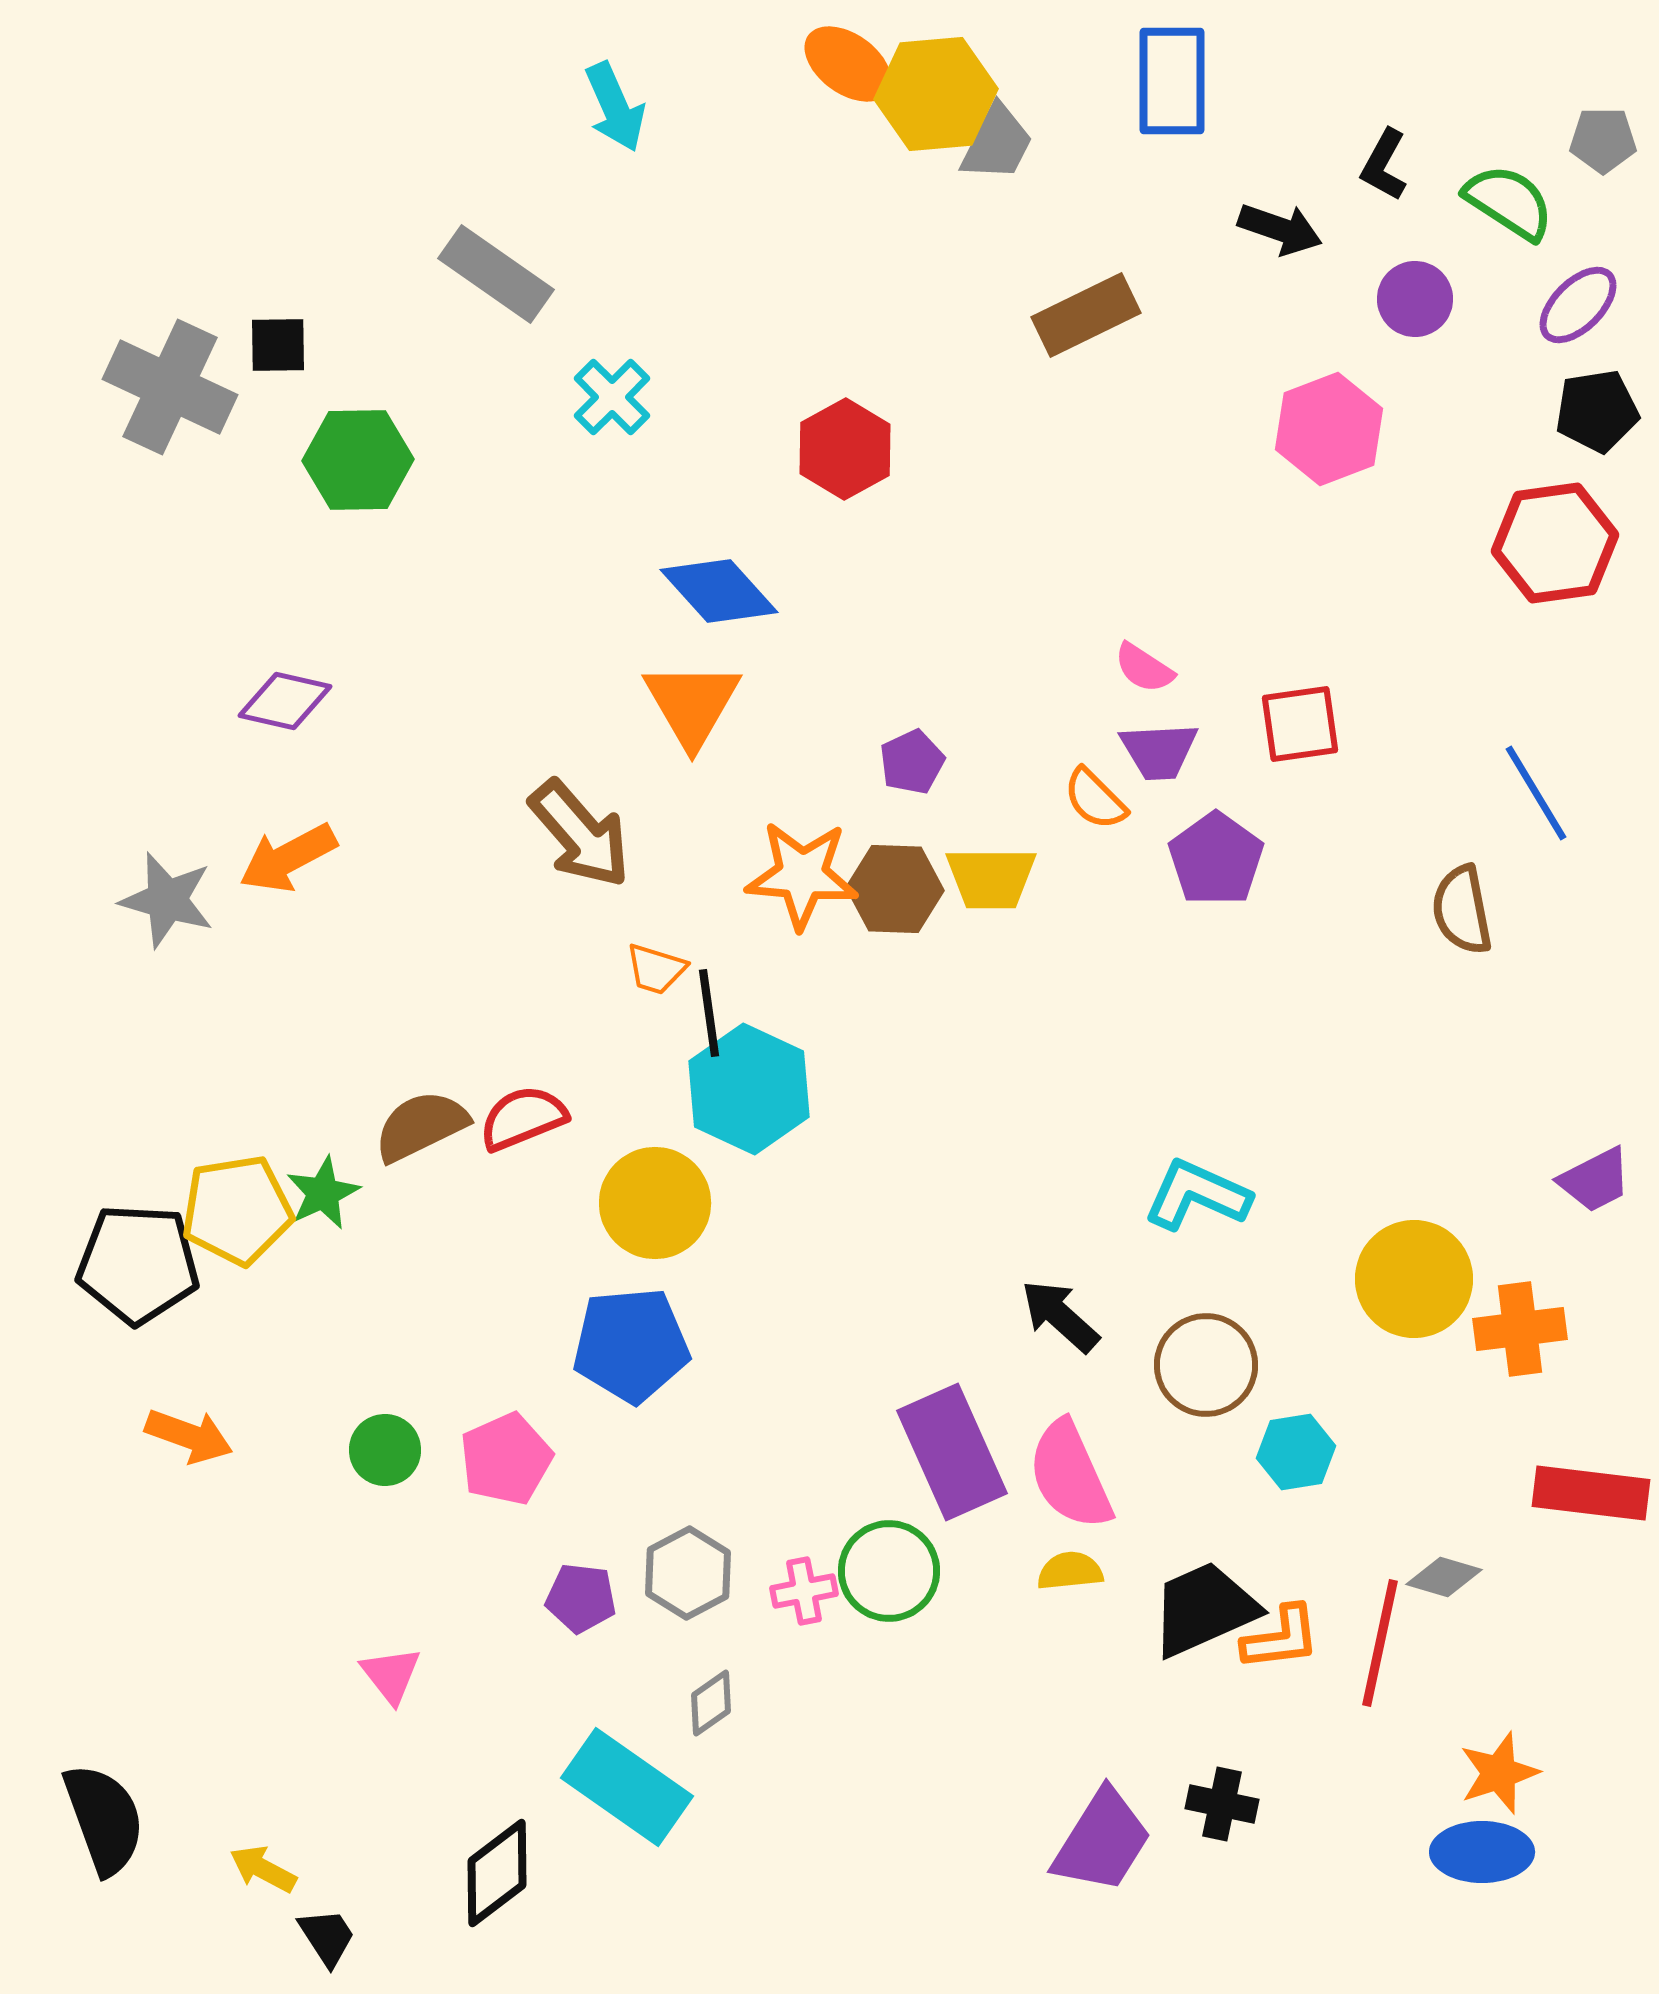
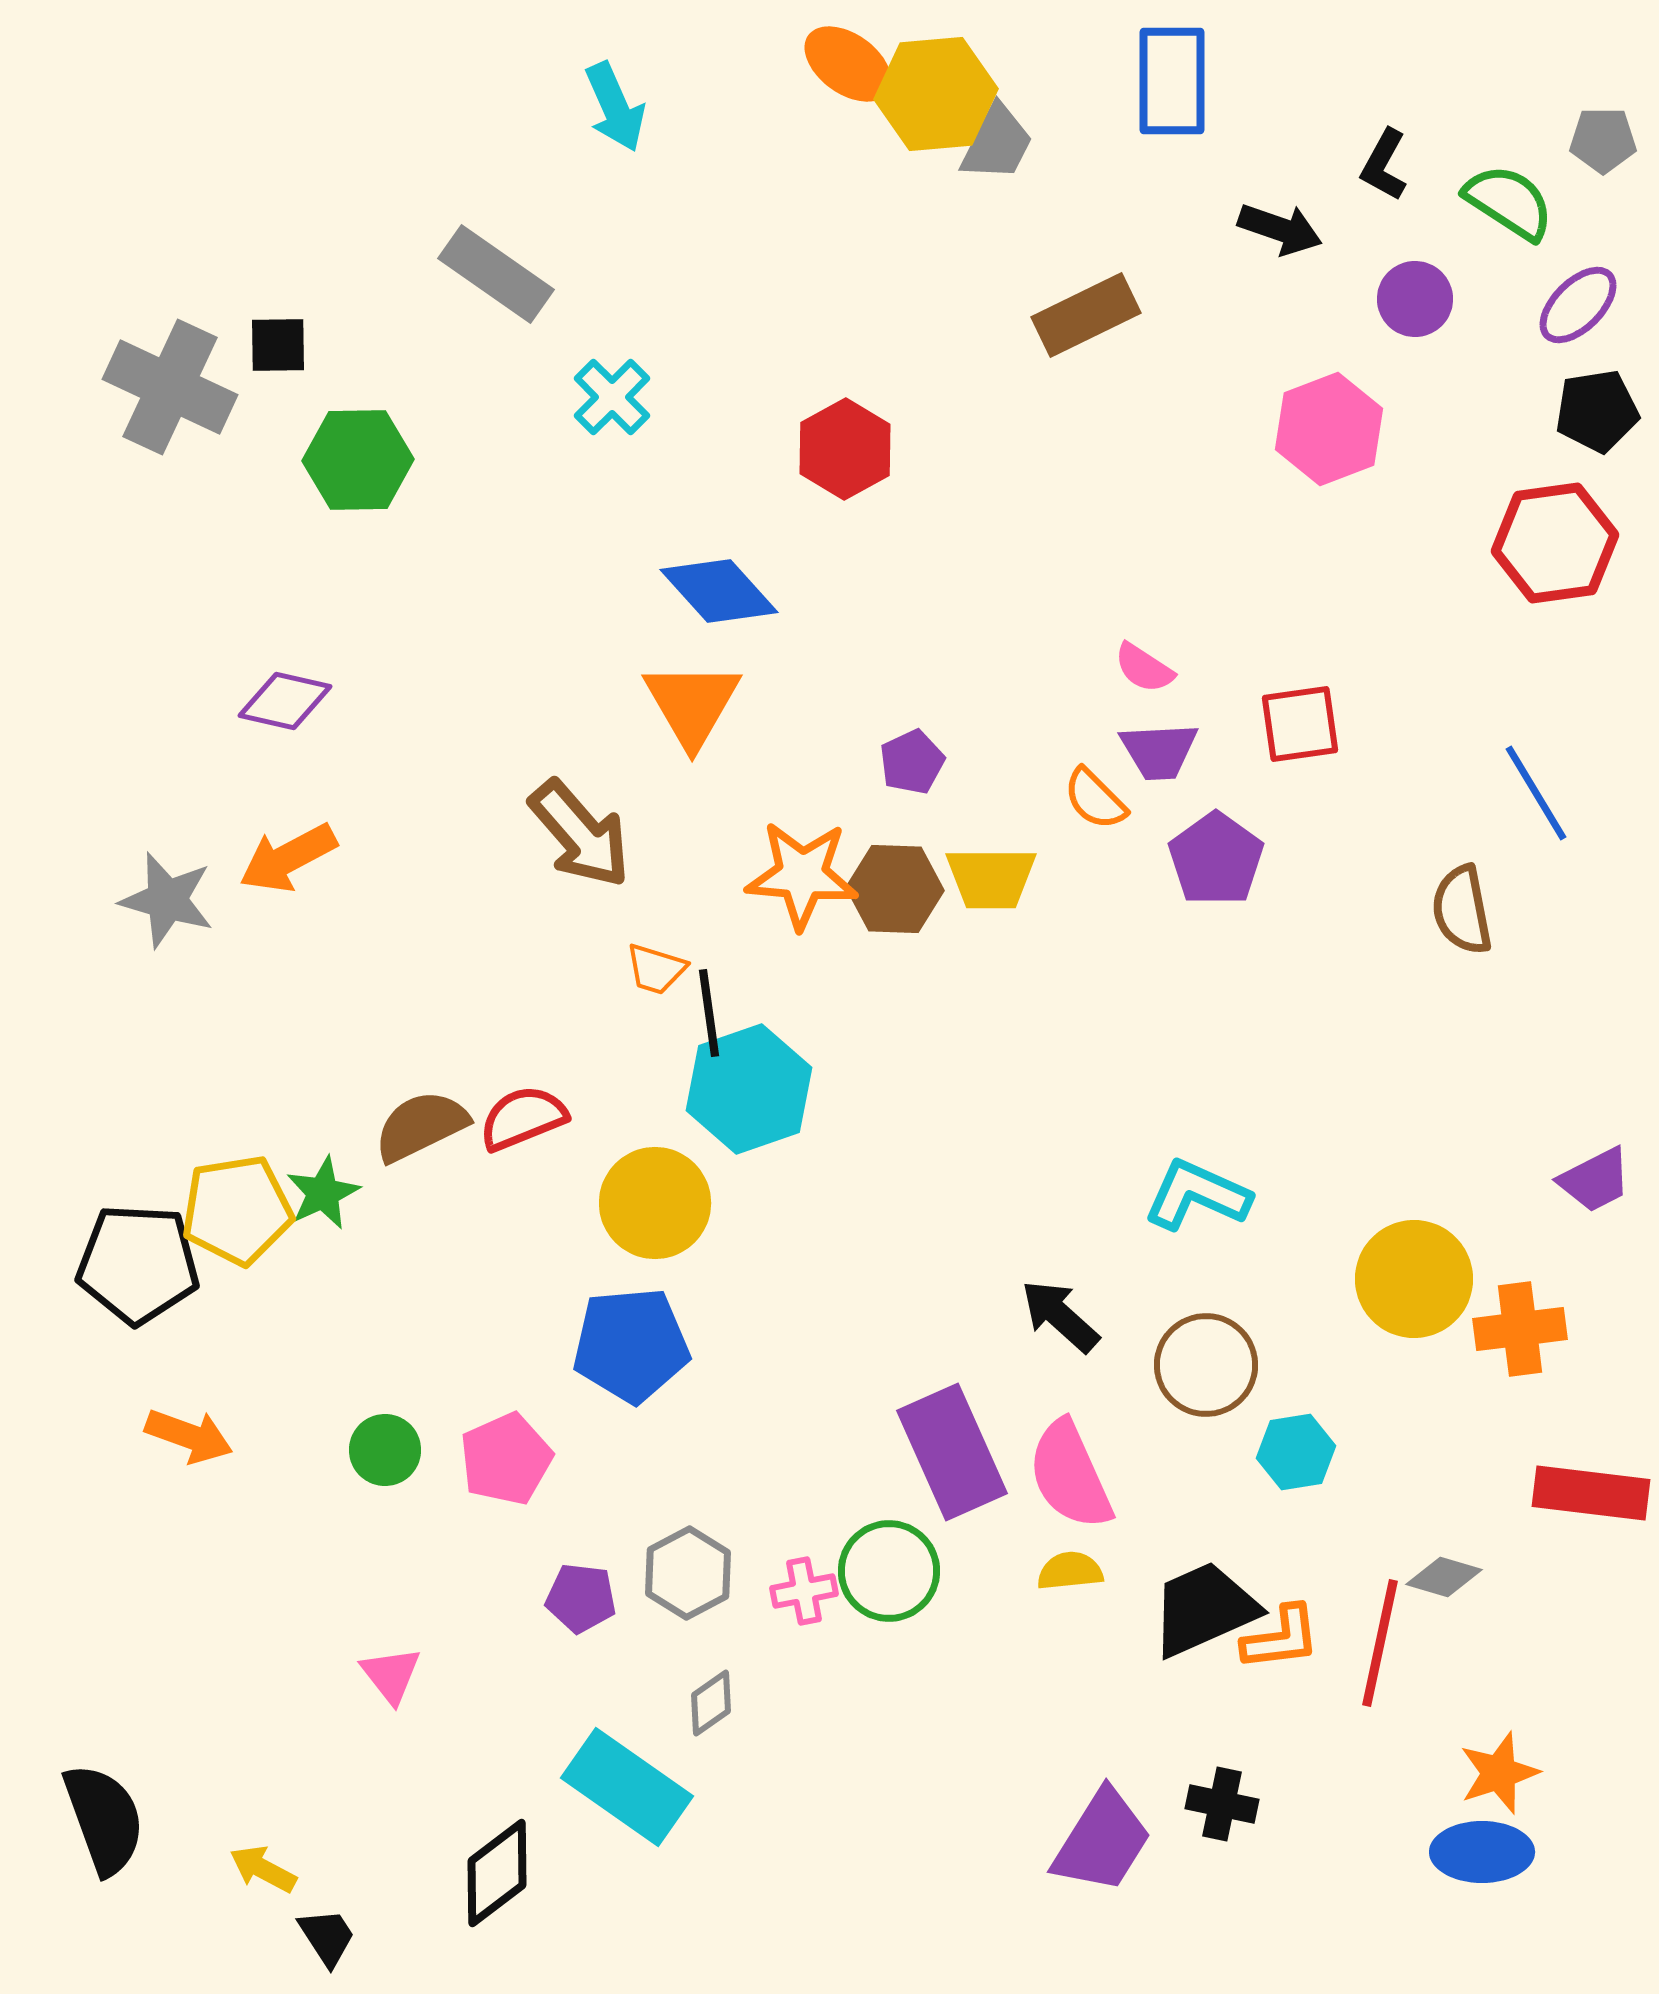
cyan hexagon at (749, 1089): rotated 16 degrees clockwise
